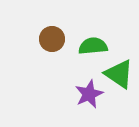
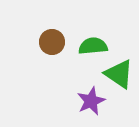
brown circle: moved 3 px down
purple star: moved 2 px right, 7 px down
